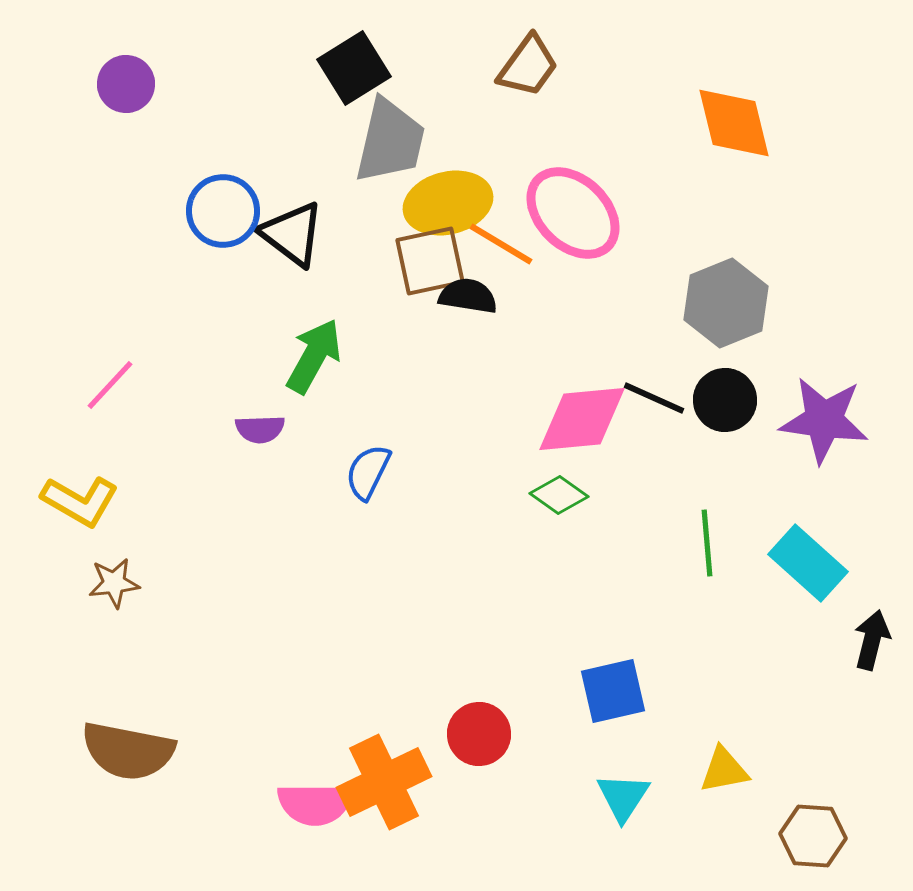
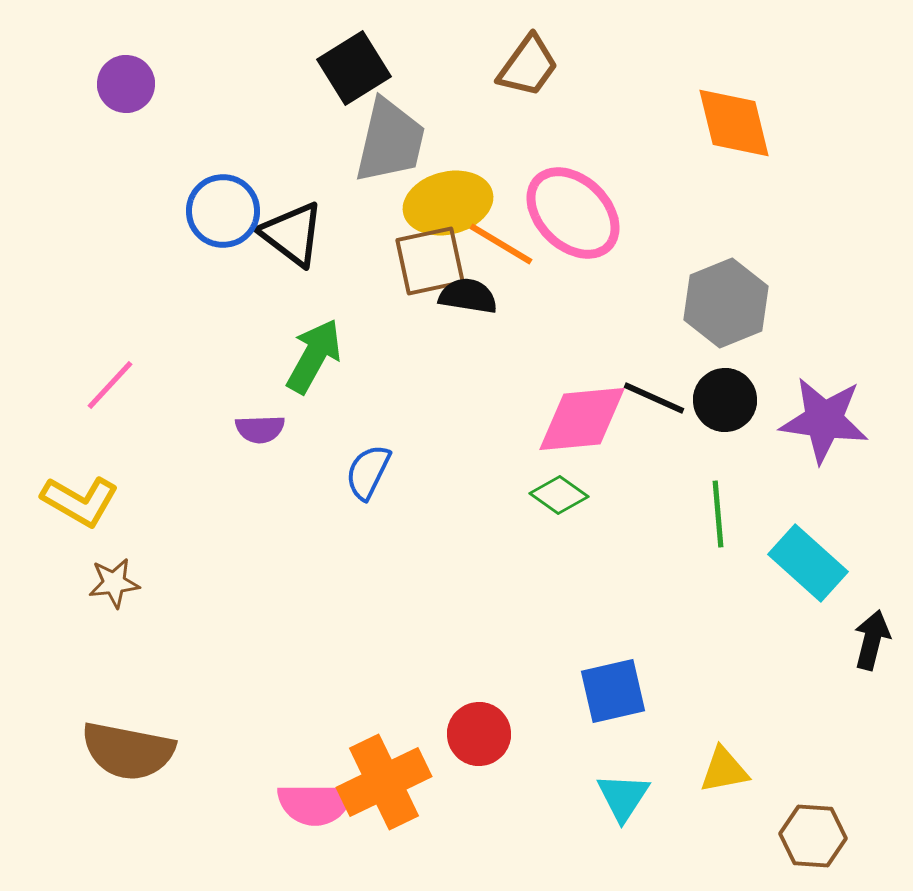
green line: moved 11 px right, 29 px up
